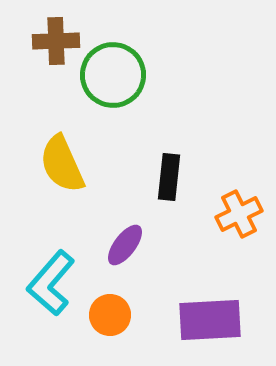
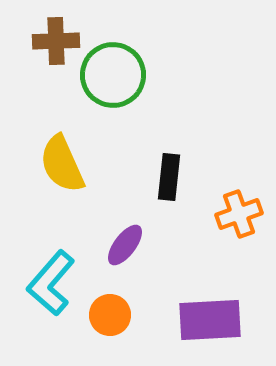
orange cross: rotated 6 degrees clockwise
